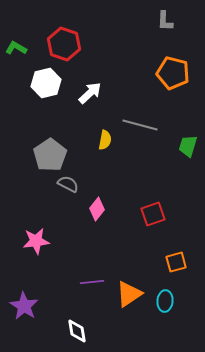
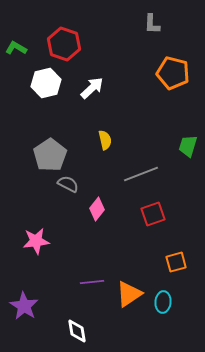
gray L-shape: moved 13 px left, 3 px down
white arrow: moved 2 px right, 5 px up
gray line: moved 1 px right, 49 px down; rotated 36 degrees counterclockwise
yellow semicircle: rotated 24 degrees counterclockwise
cyan ellipse: moved 2 px left, 1 px down
